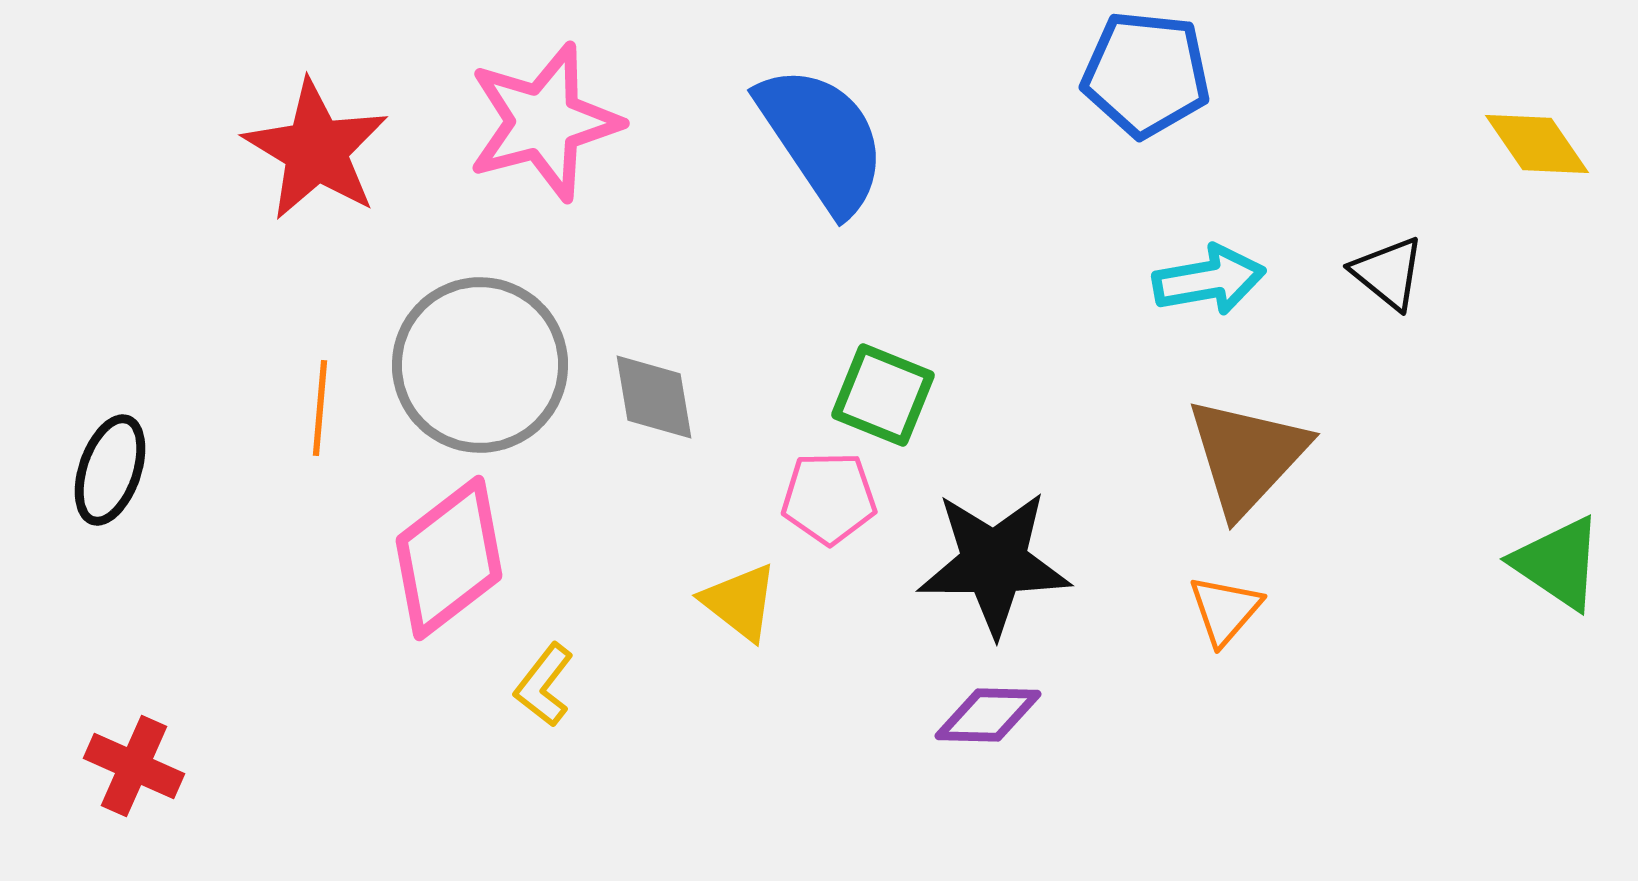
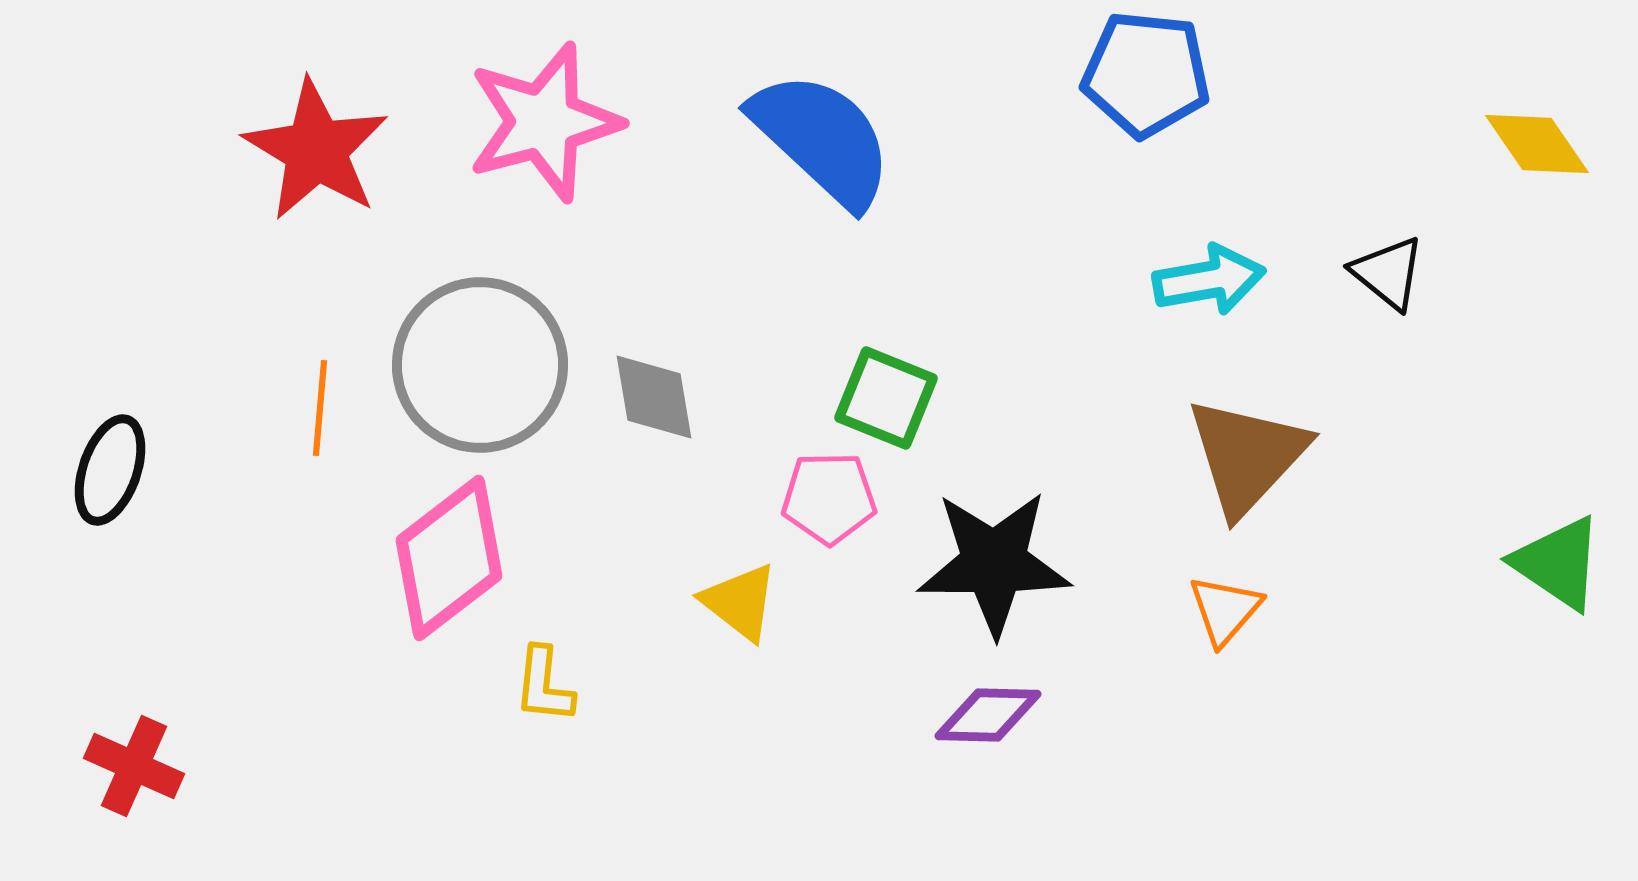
blue semicircle: rotated 13 degrees counterclockwise
green square: moved 3 px right, 3 px down
yellow L-shape: rotated 32 degrees counterclockwise
